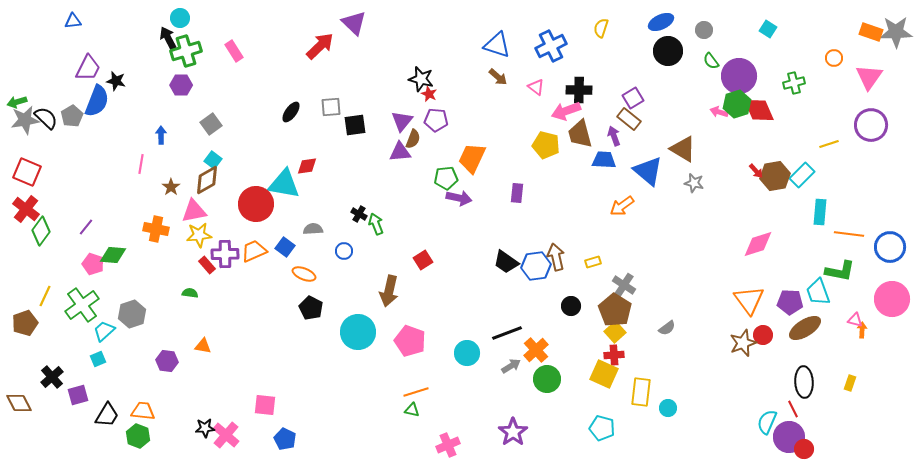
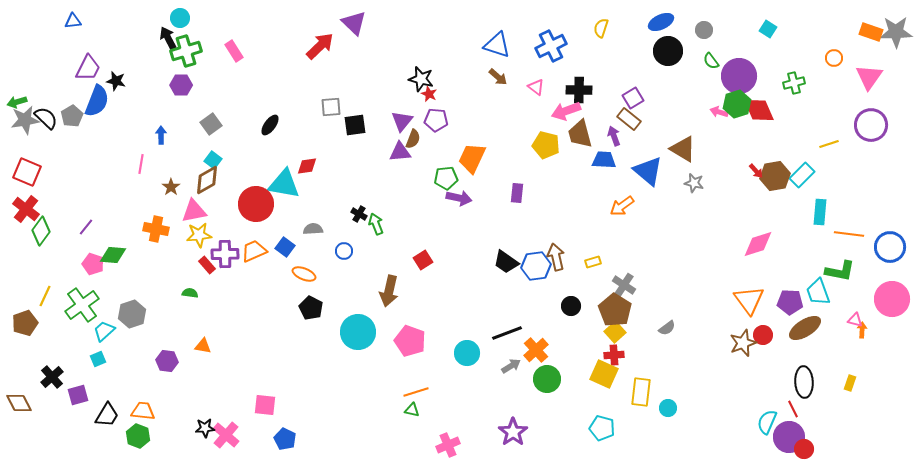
black ellipse at (291, 112): moved 21 px left, 13 px down
